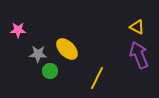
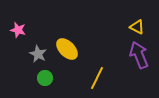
pink star: rotated 14 degrees clockwise
gray star: rotated 24 degrees clockwise
green circle: moved 5 px left, 7 px down
